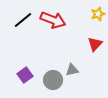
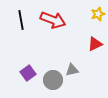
black line: moved 2 px left; rotated 60 degrees counterclockwise
red triangle: rotated 21 degrees clockwise
purple square: moved 3 px right, 2 px up
